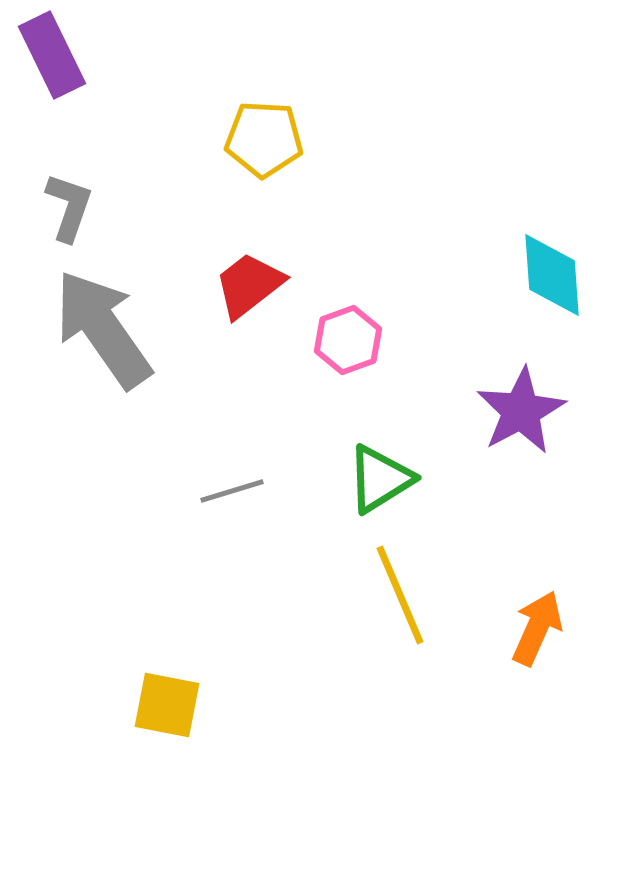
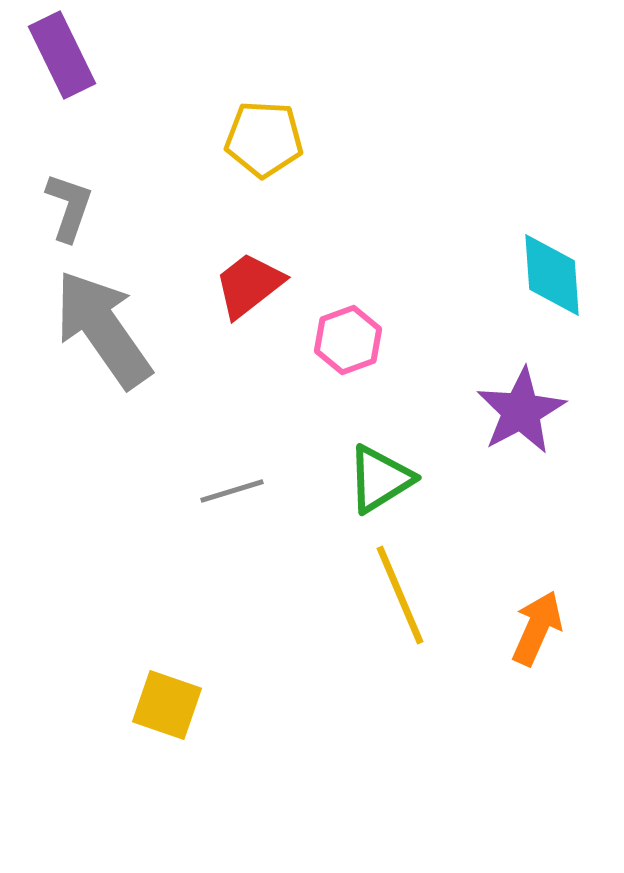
purple rectangle: moved 10 px right
yellow square: rotated 8 degrees clockwise
